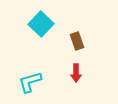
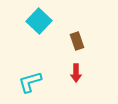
cyan square: moved 2 px left, 3 px up
